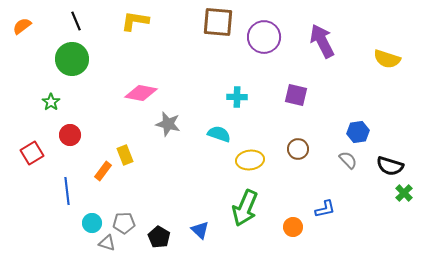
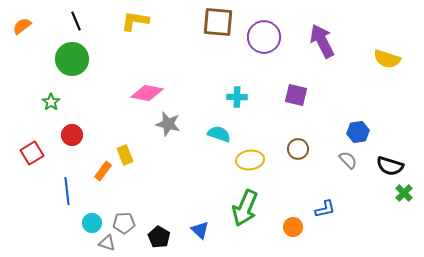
pink diamond: moved 6 px right
red circle: moved 2 px right
